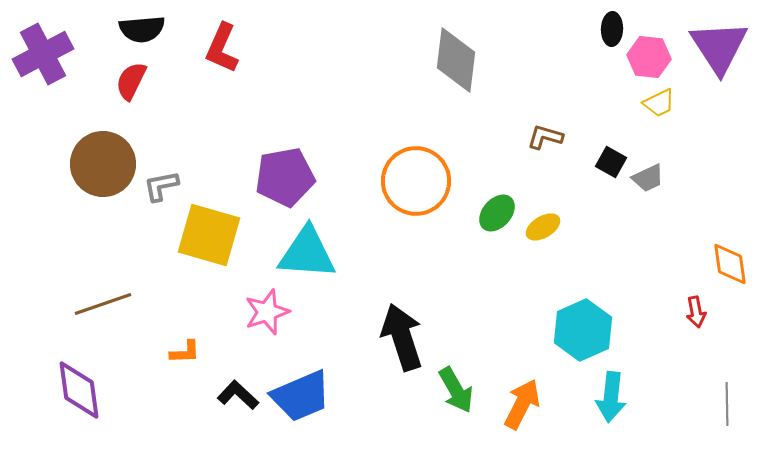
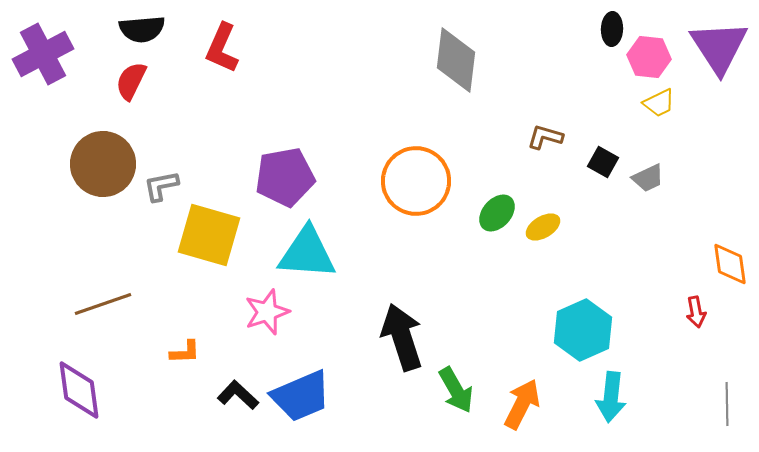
black square: moved 8 px left
